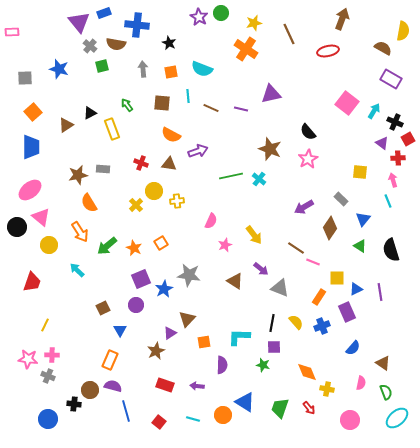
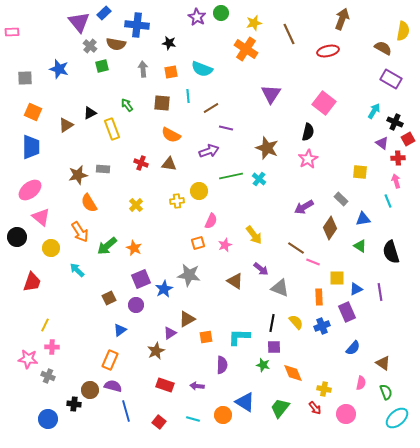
blue rectangle at (104, 13): rotated 24 degrees counterclockwise
purple star at (199, 17): moved 2 px left
black star at (169, 43): rotated 16 degrees counterclockwise
purple triangle at (271, 94): rotated 45 degrees counterclockwise
pink square at (347, 103): moved 23 px left
brown line at (211, 108): rotated 56 degrees counterclockwise
purple line at (241, 109): moved 15 px left, 19 px down
orange square at (33, 112): rotated 24 degrees counterclockwise
black semicircle at (308, 132): rotated 126 degrees counterclockwise
brown star at (270, 149): moved 3 px left, 1 px up
purple arrow at (198, 151): moved 11 px right
pink arrow at (393, 180): moved 3 px right, 1 px down
yellow circle at (154, 191): moved 45 px right
blue triangle at (363, 219): rotated 42 degrees clockwise
black circle at (17, 227): moved 10 px down
orange square at (161, 243): moved 37 px right; rotated 16 degrees clockwise
yellow circle at (49, 245): moved 2 px right, 3 px down
black semicircle at (391, 250): moved 2 px down
orange rectangle at (319, 297): rotated 35 degrees counterclockwise
brown square at (103, 308): moved 6 px right, 10 px up
brown triangle at (187, 319): rotated 18 degrees clockwise
blue triangle at (120, 330): rotated 24 degrees clockwise
orange square at (204, 342): moved 2 px right, 5 px up
pink cross at (52, 355): moved 8 px up
orange diamond at (307, 372): moved 14 px left, 1 px down
yellow cross at (327, 389): moved 3 px left
green trapezoid at (280, 408): rotated 20 degrees clockwise
red arrow at (309, 408): moved 6 px right
pink circle at (350, 420): moved 4 px left, 6 px up
